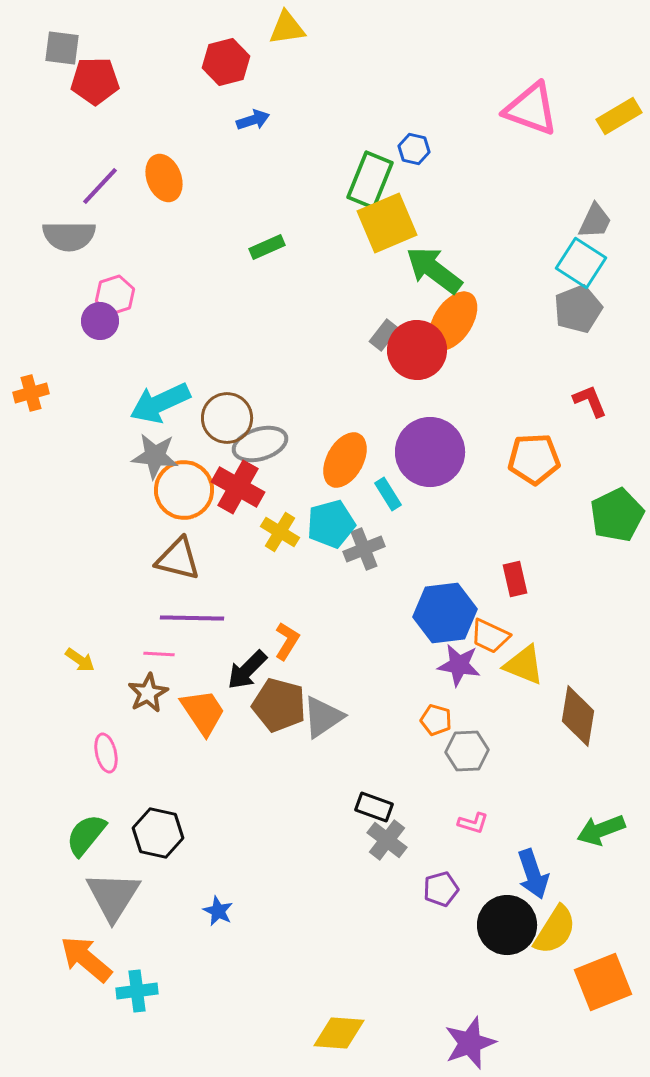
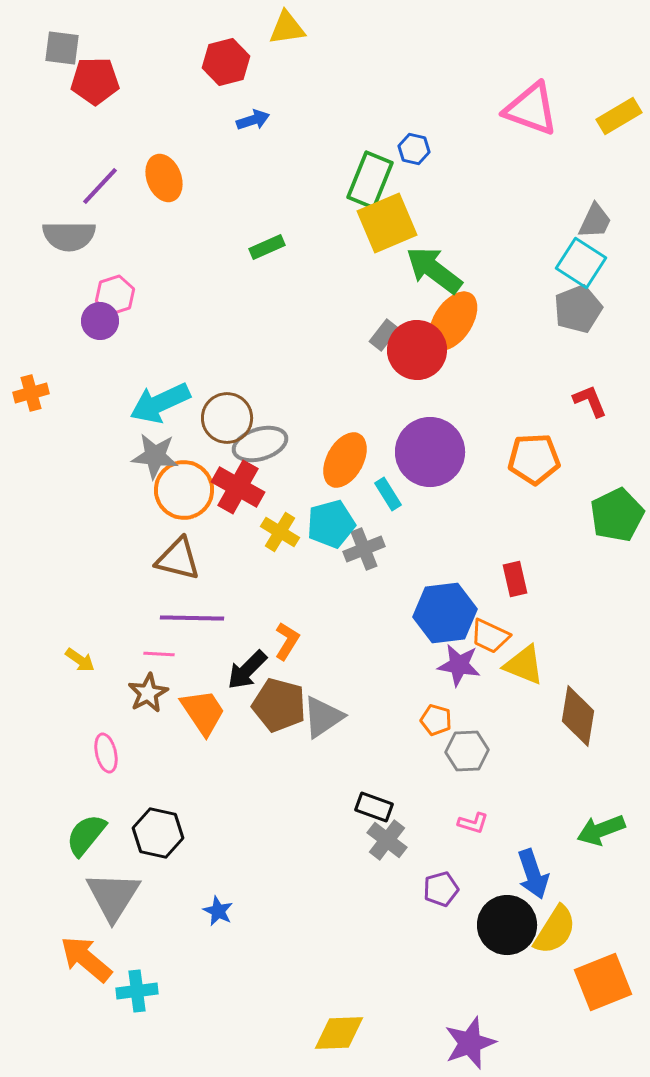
yellow diamond at (339, 1033): rotated 6 degrees counterclockwise
